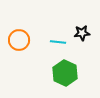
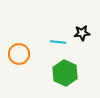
orange circle: moved 14 px down
